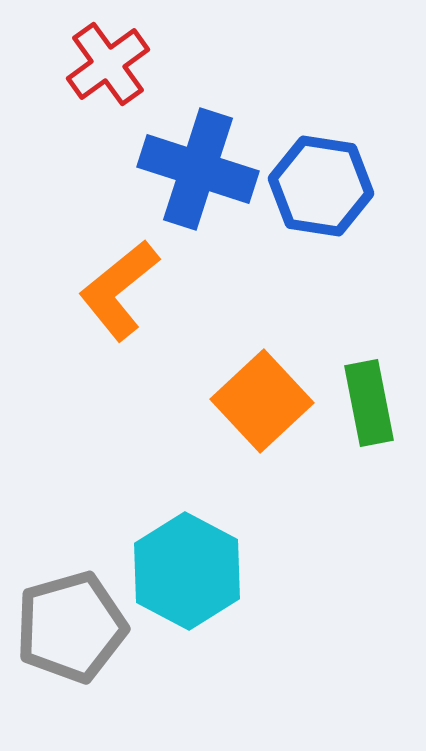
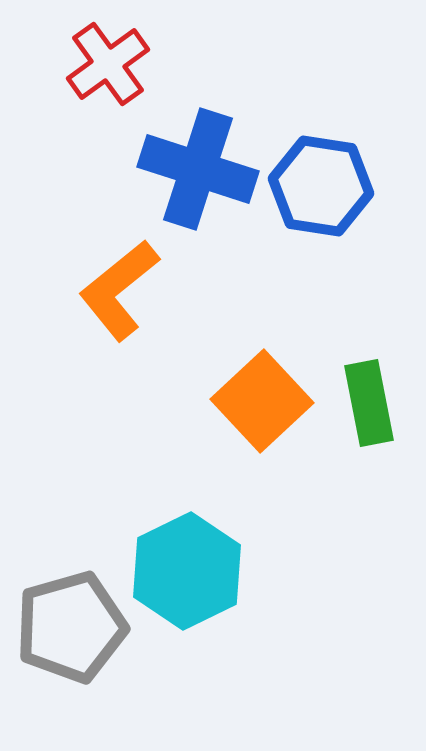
cyan hexagon: rotated 6 degrees clockwise
